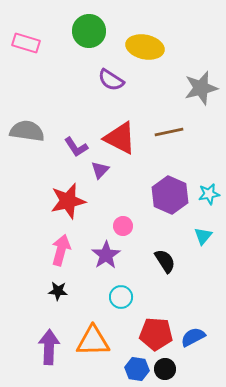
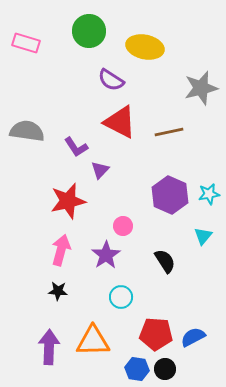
red triangle: moved 16 px up
